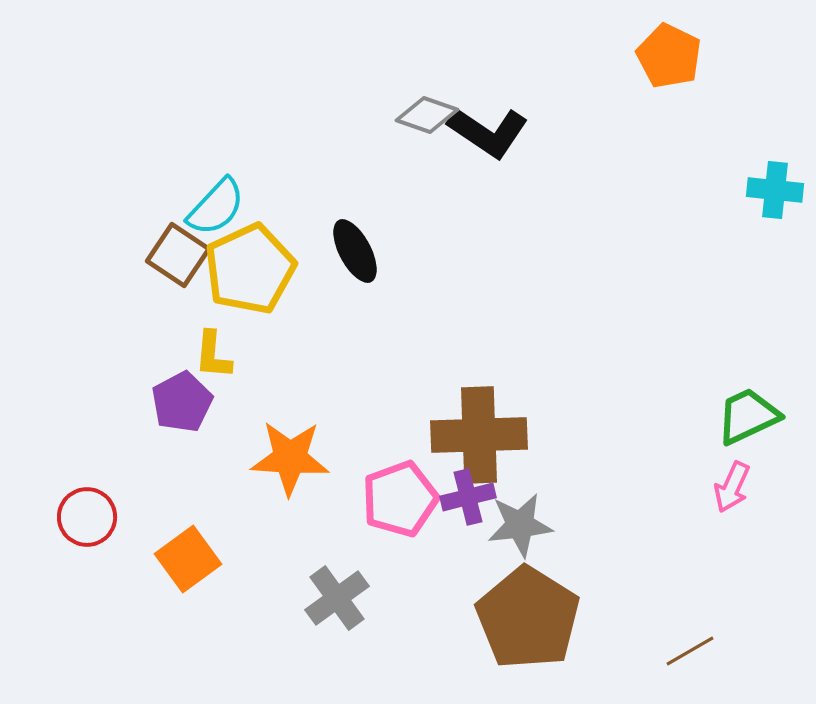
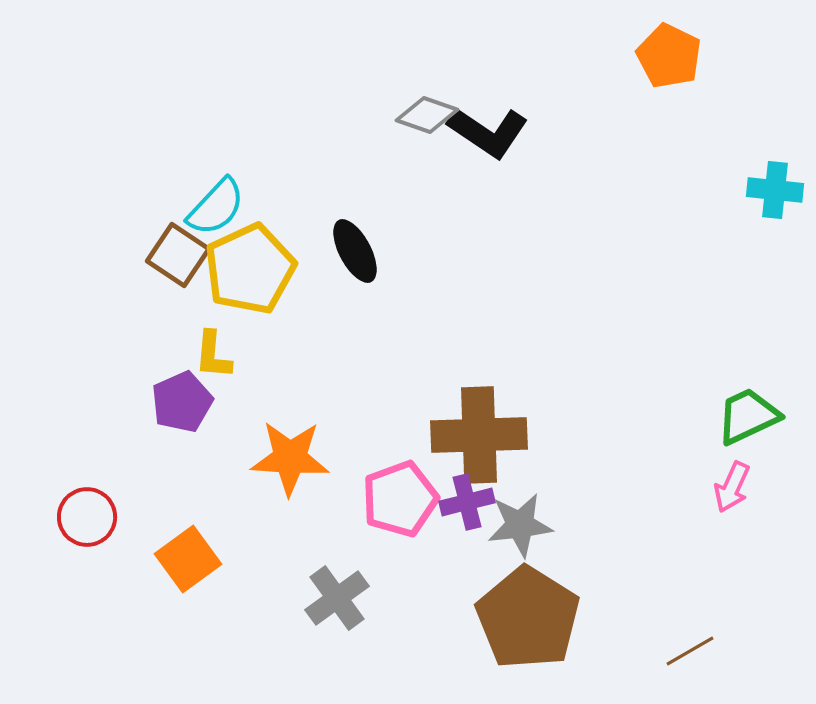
purple pentagon: rotated 4 degrees clockwise
purple cross: moved 1 px left, 5 px down
